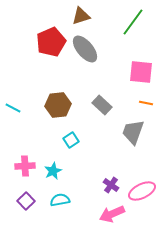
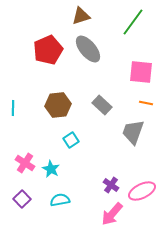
red pentagon: moved 3 px left, 8 px down
gray ellipse: moved 3 px right
cyan line: rotated 63 degrees clockwise
pink cross: moved 3 px up; rotated 36 degrees clockwise
cyan star: moved 2 px left, 2 px up; rotated 18 degrees counterclockwise
purple square: moved 4 px left, 2 px up
pink arrow: rotated 25 degrees counterclockwise
